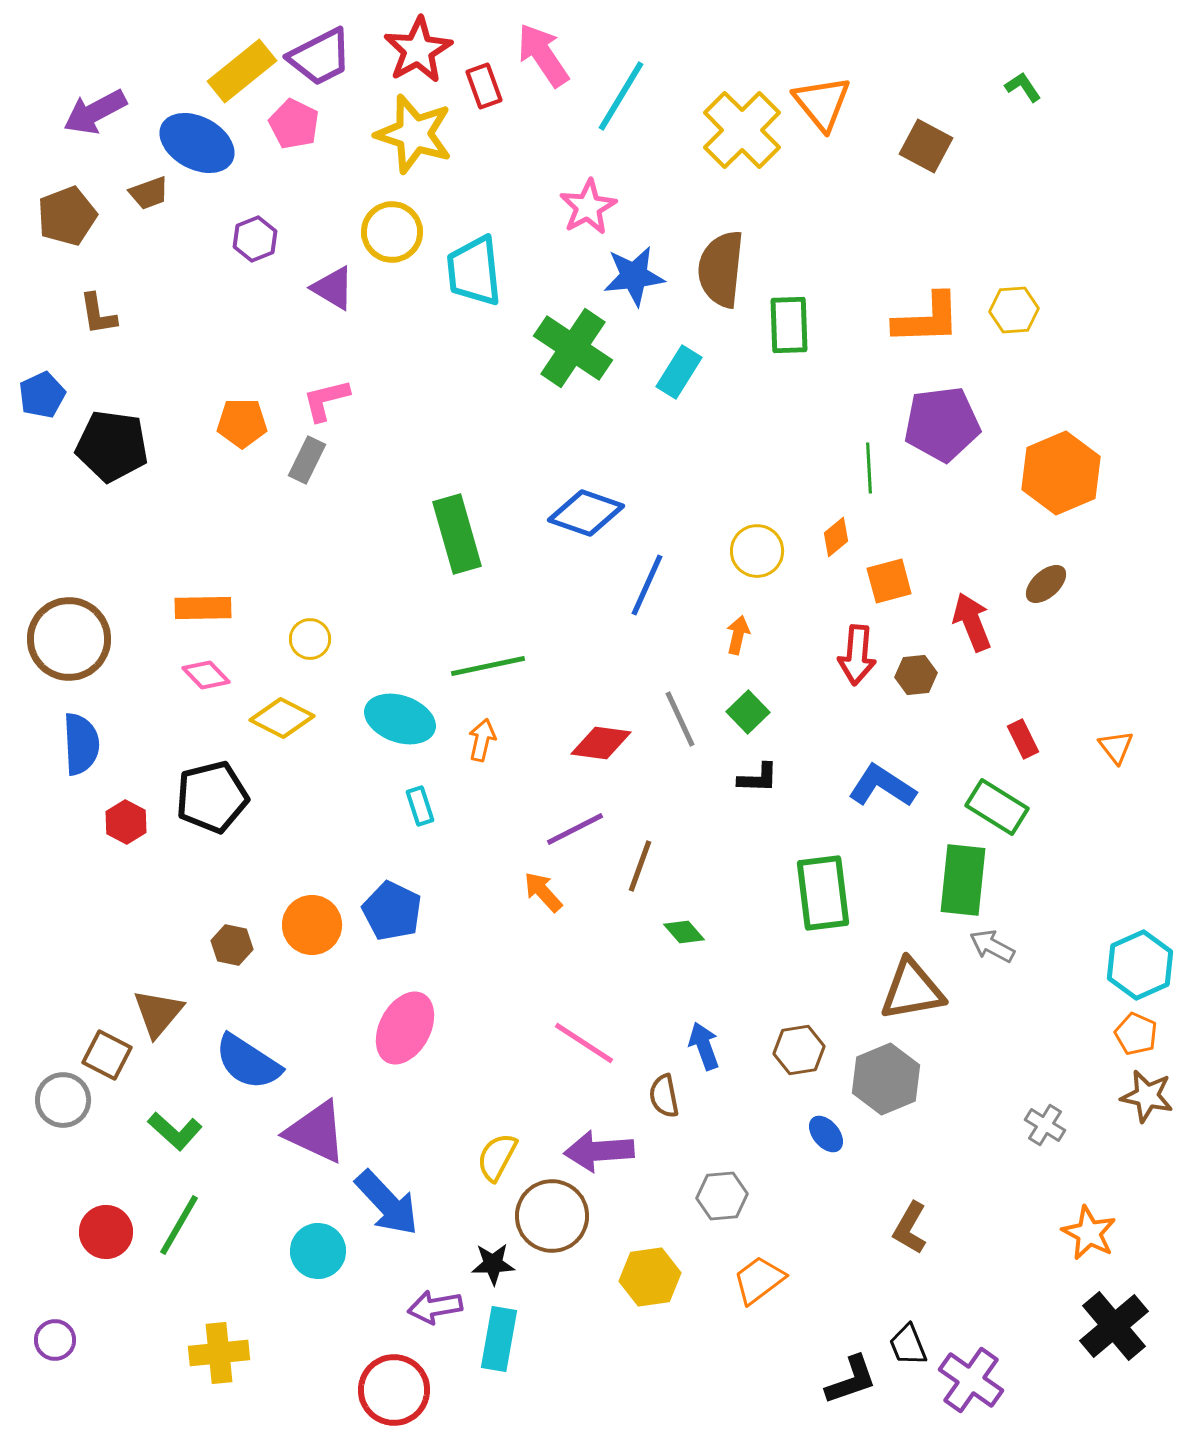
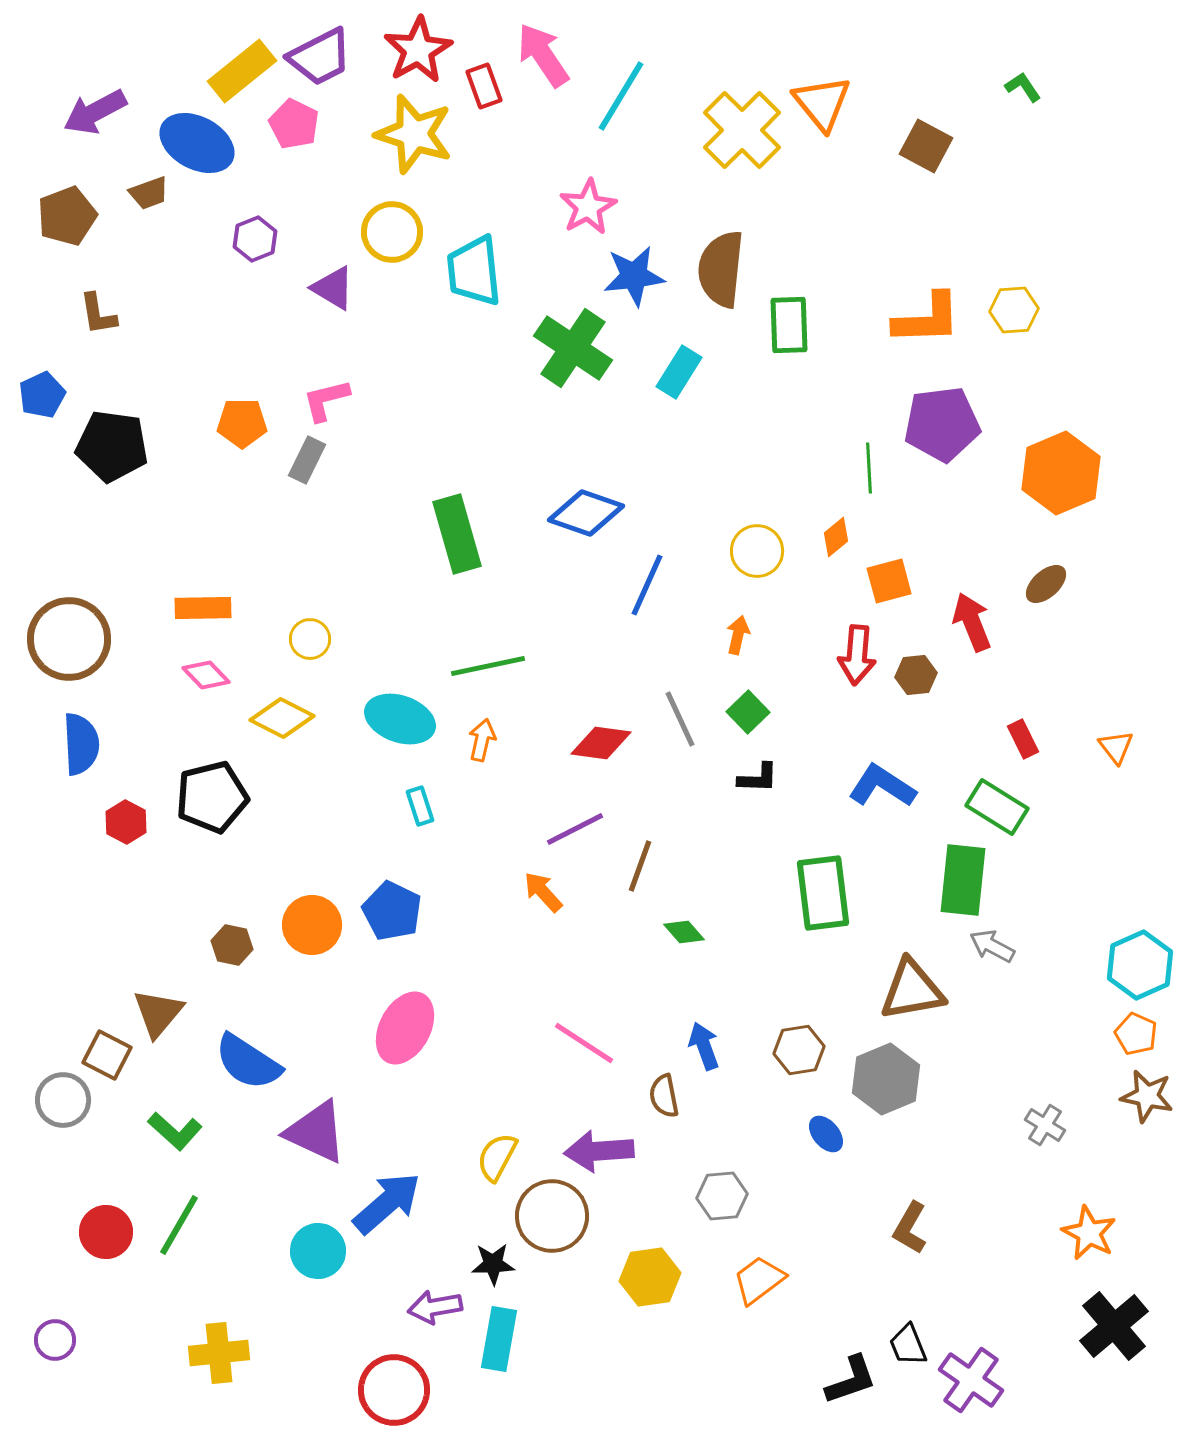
blue arrow at (387, 1203): rotated 88 degrees counterclockwise
